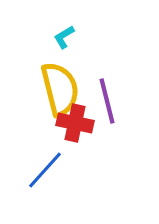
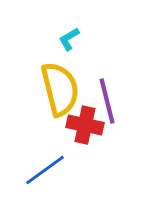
cyan L-shape: moved 5 px right, 2 px down
red cross: moved 10 px right, 2 px down
blue line: rotated 12 degrees clockwise
